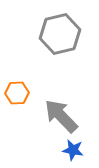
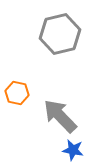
orange hexagon: rotated 15 degrees clockwise
gray arrow: moved 1 px left
